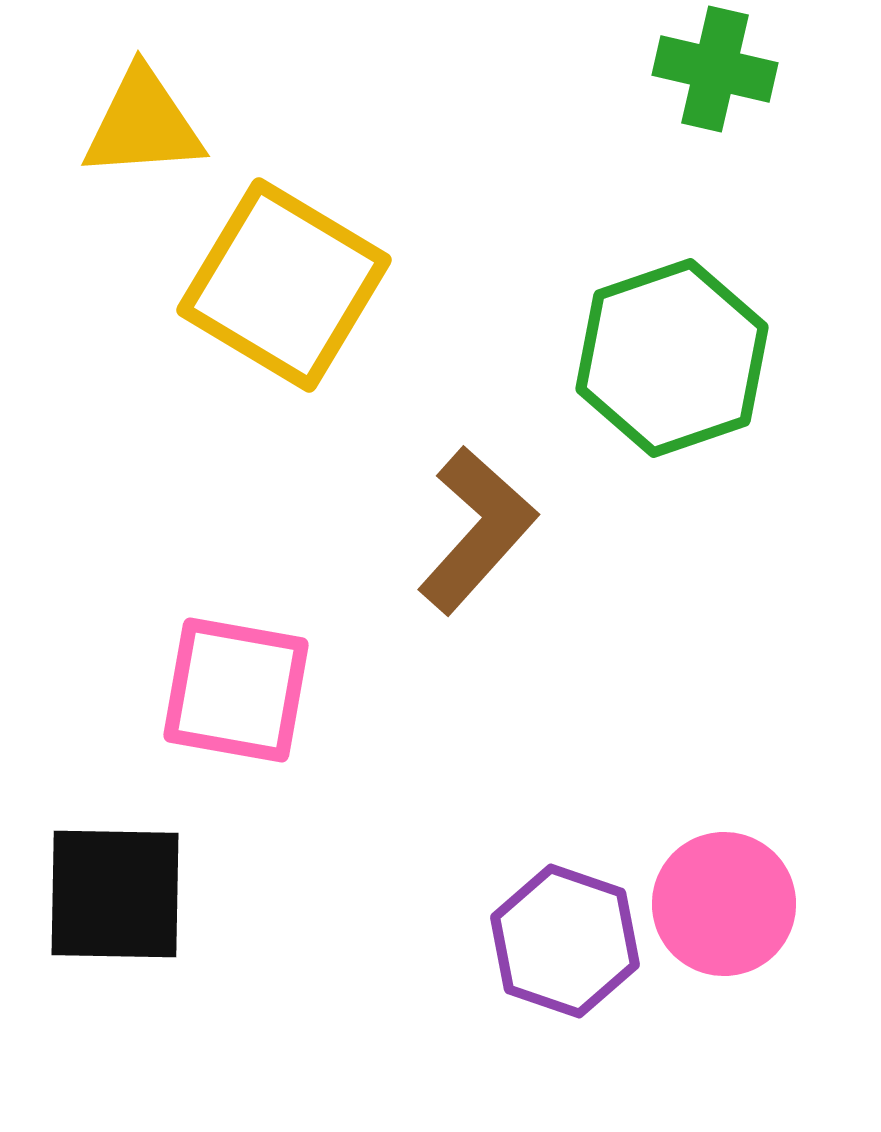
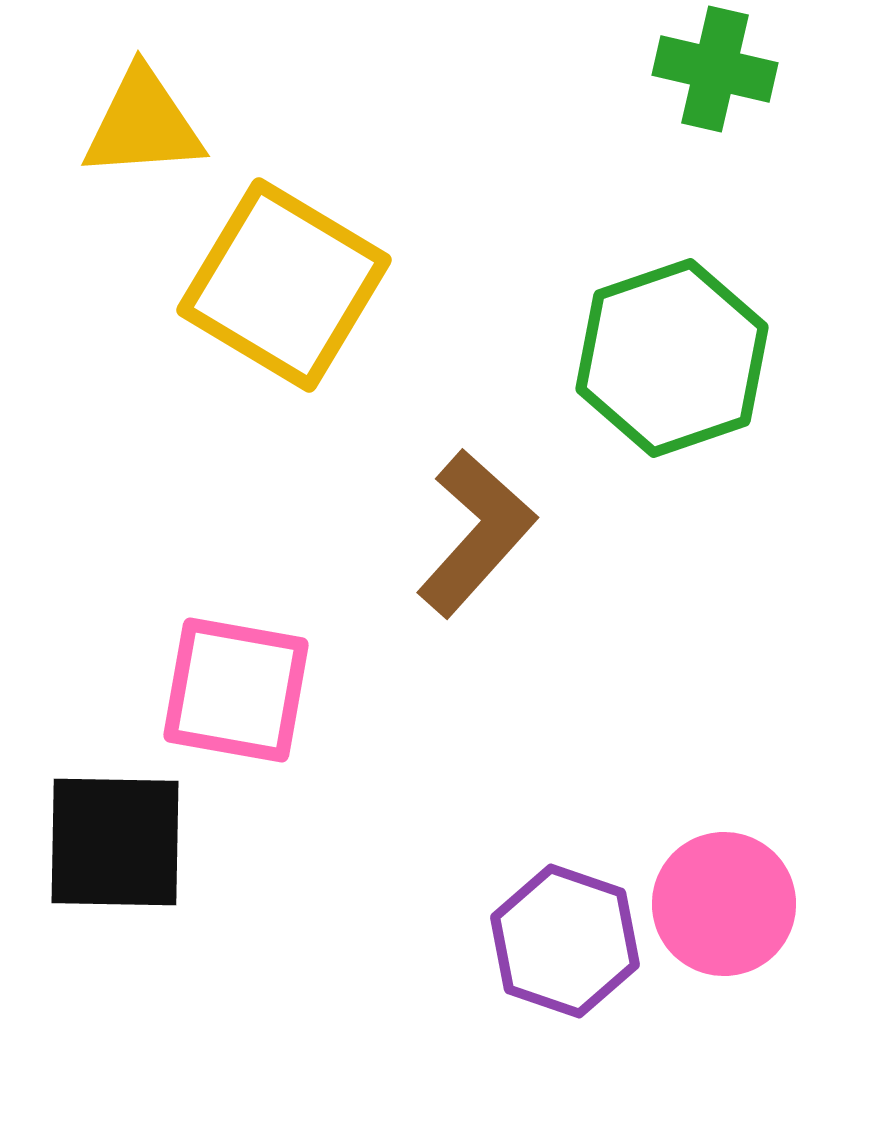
brown L-shape: moved 1 px left, 3 px down
black square: moved 52 px up
